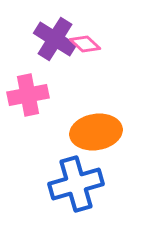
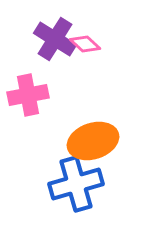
orange ellipse: moved 3 px left, 9 px down; rotated 9 degrees counterclockwise
